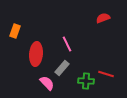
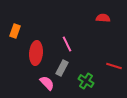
red semicircle: rotated 24 degrees clockwise
red ellipse: moved 1 px up
gray rectangle: rotated 14 degrees counterclockwise
red line: moved 8 px right, 8 px up
green cross: rotated 28 degrees clockwise
